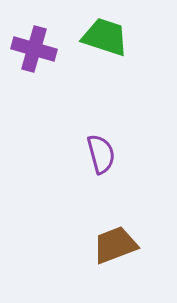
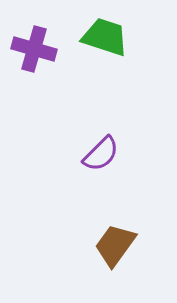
purple semicircle: rotated 60 degrees clockwise
brown trapezoid: rotated 33 degrees counterclockwise
